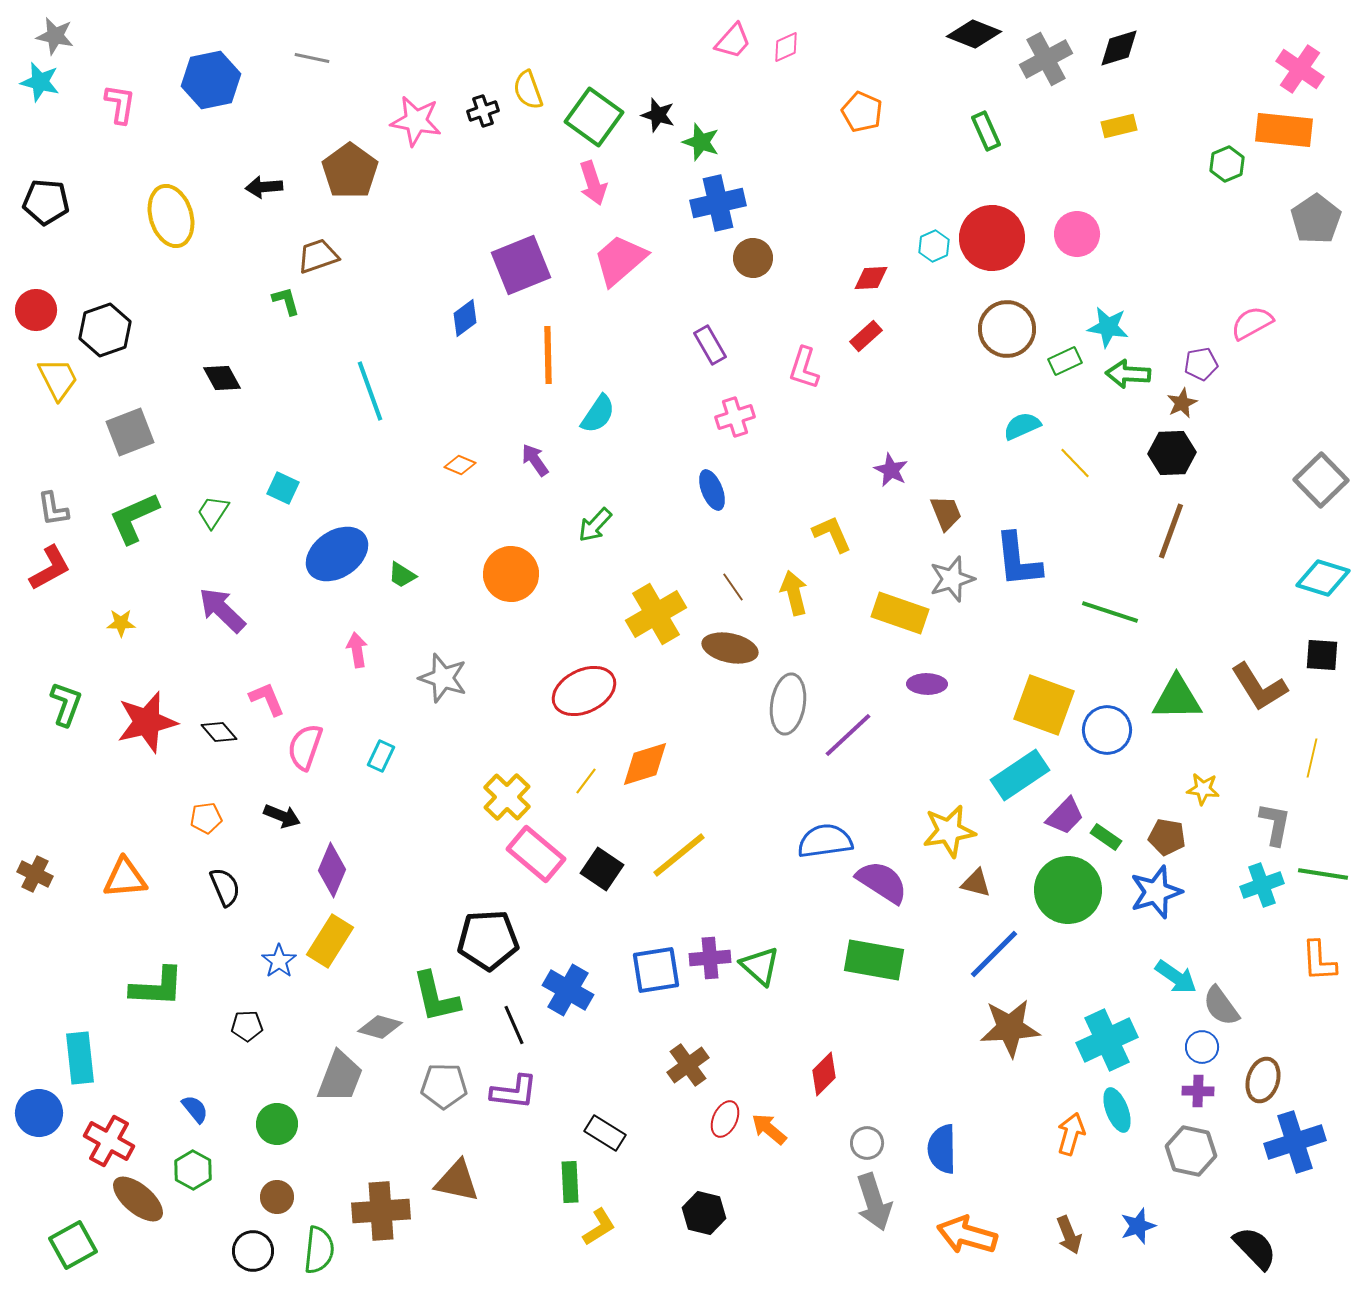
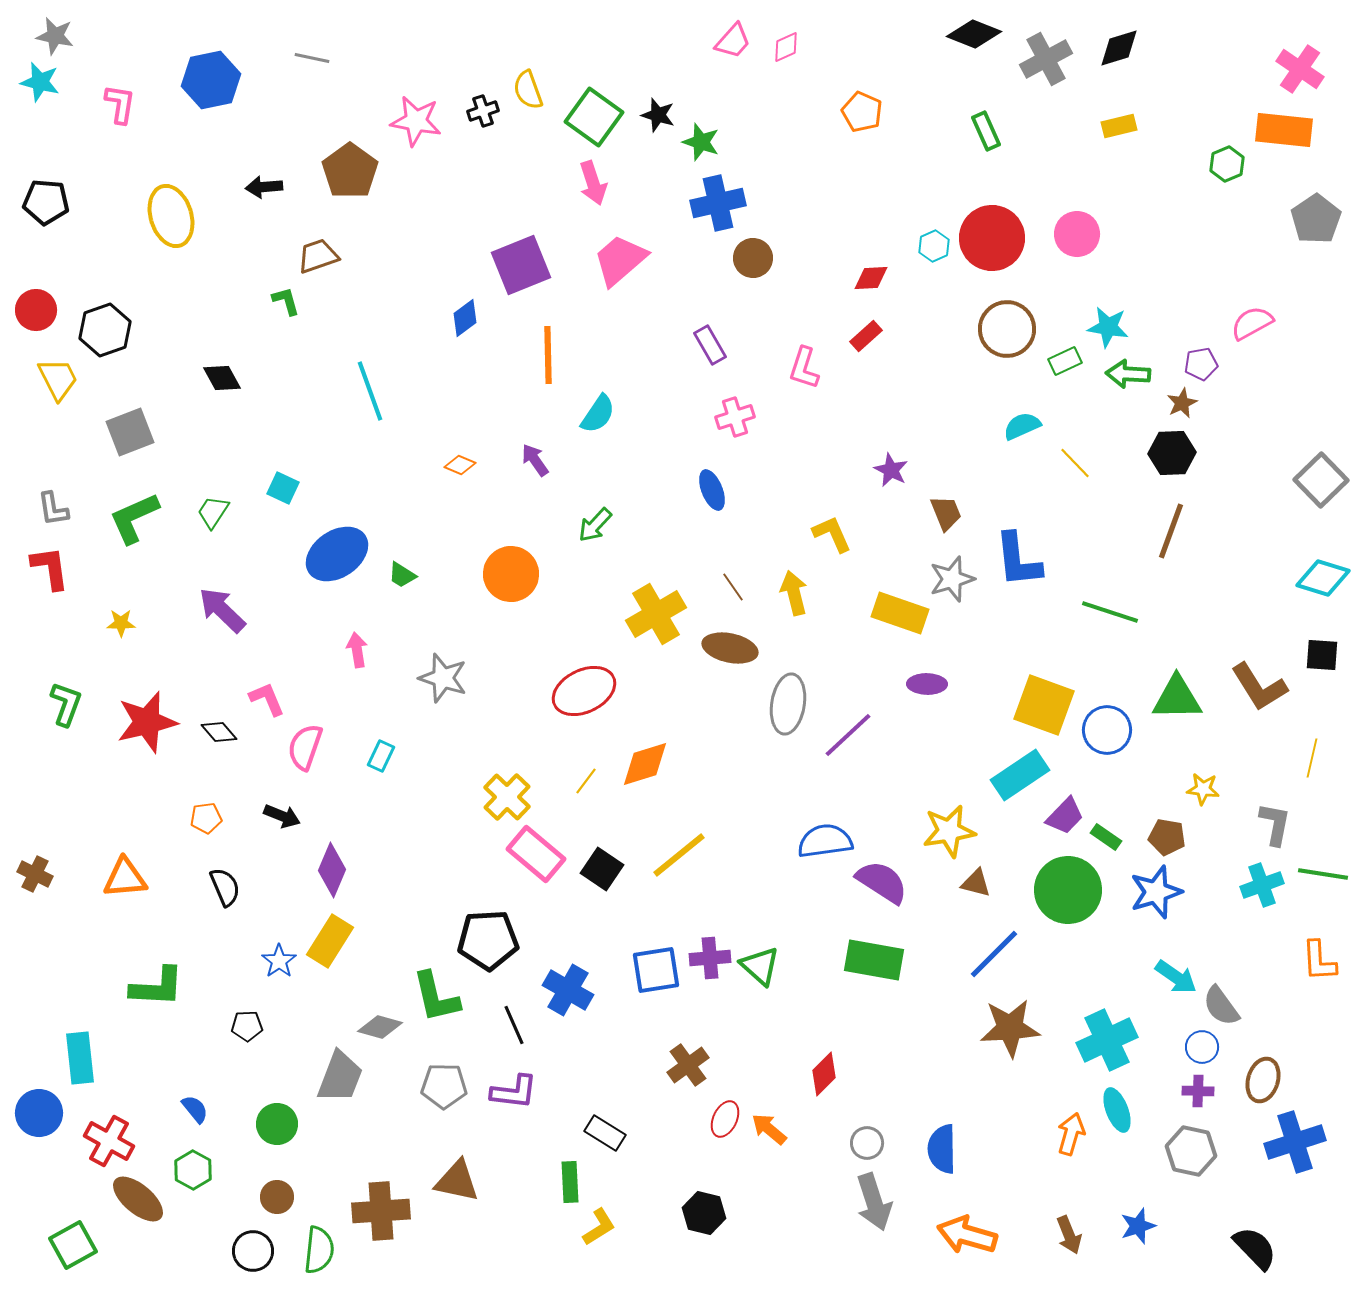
red L-shape at (50, 568): rotated 69 degrees counterclockwise
